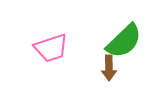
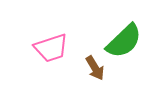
brown arrow: moved 14 px left; rotated 30 degrees counterclockwise
